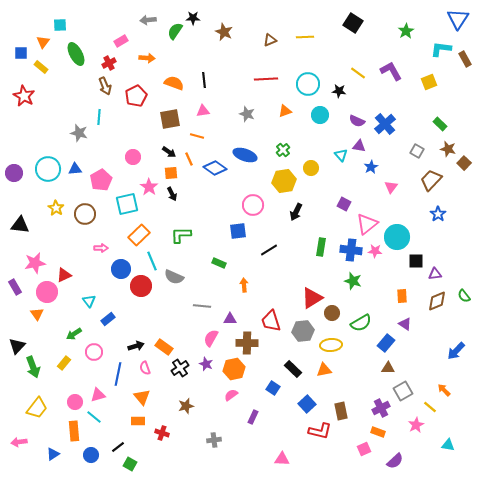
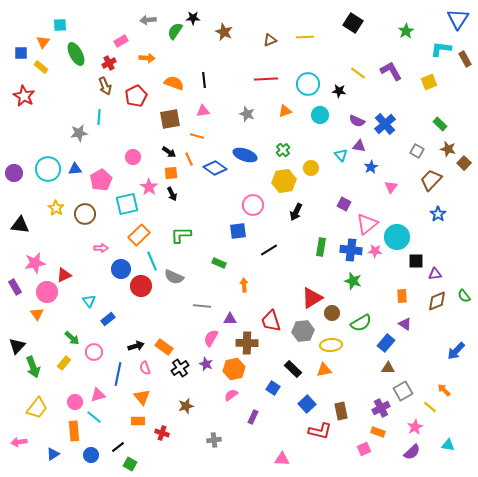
gray star at (79, 133): rotated 24 degrees counterclockwise
green arrow at (74, 334): moved 2 px left, 4 px down; rotated 105 degrees counterclockwise
pink star at (416, 425): moved 1 px left, 2 px down
purple semicircle at (395, 461): moved 17 px right, 9 px up
